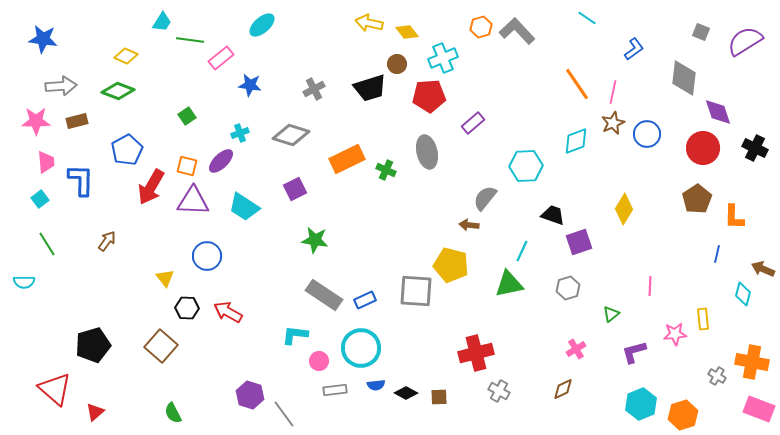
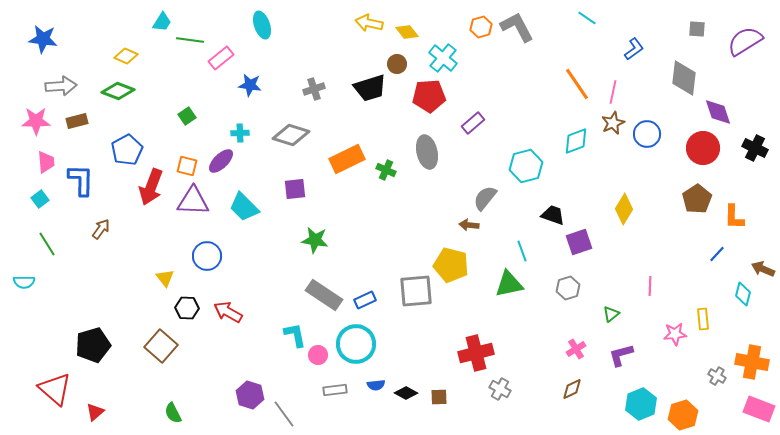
cyan ellipse at (262, 25): rotated 68 degrees counterclockwise
gray L-shape at (517, 31): moved 4 px up; rotated 15 degrees clockwise
gray square at (701, 32): moved 4 px left, 3 px up; rotated 18 degrees counterclockwise
cyan cross at (443, 58): rotated 28 degrees counterclockwise
gray cross at (314, 89): rotated 10 degrees clockwise
cyan cross at (240, 133): rotated 18 degrees clockwise
cyan hexagon at (526, 166): rotated 12 degrees counterclockwise
red arrow at (151, 187): rotated 9 degrees counterclockwise
purple square at (295, 189): rotated 20 degrees clockwise
cyan trapezoid at (244, 207): rotated 12 degrees clockwise
brown arrow at (107, 241): moved 6 px left, 12 px up
cyan line at (522, 251): rotated 45 degrees counterclockwise
blue line at (717, 254): rotated 30 degrees clockwise
gray square at (416, 291): rotated 9 degrees counterclockwise
cyan L-shape at (295, 335): rotated 72 degrees clockwise
cyan circle at (361, 348): moved 5 px left, 4 px up
purple L-shape at (634, 352): moved 13 px left, 3 px down
pink circle at (319, 361): moved 1 px left, 6 px up
brown diamond at (563, 389): moved 9 px right
gray cross at (499, 391): moved 1 px right, 2 px up
